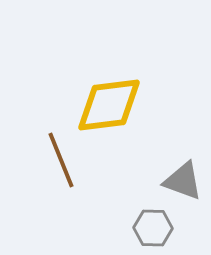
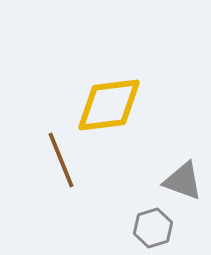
gray hexagon: rotated 18 degrees counterclockwise
